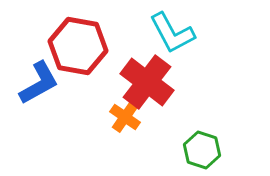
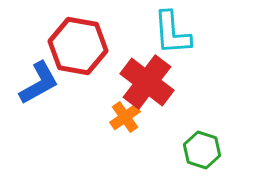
cyan L-shape: rotated 24 degrees clockwise
orange cross: rotated 20 degrees clockwise
